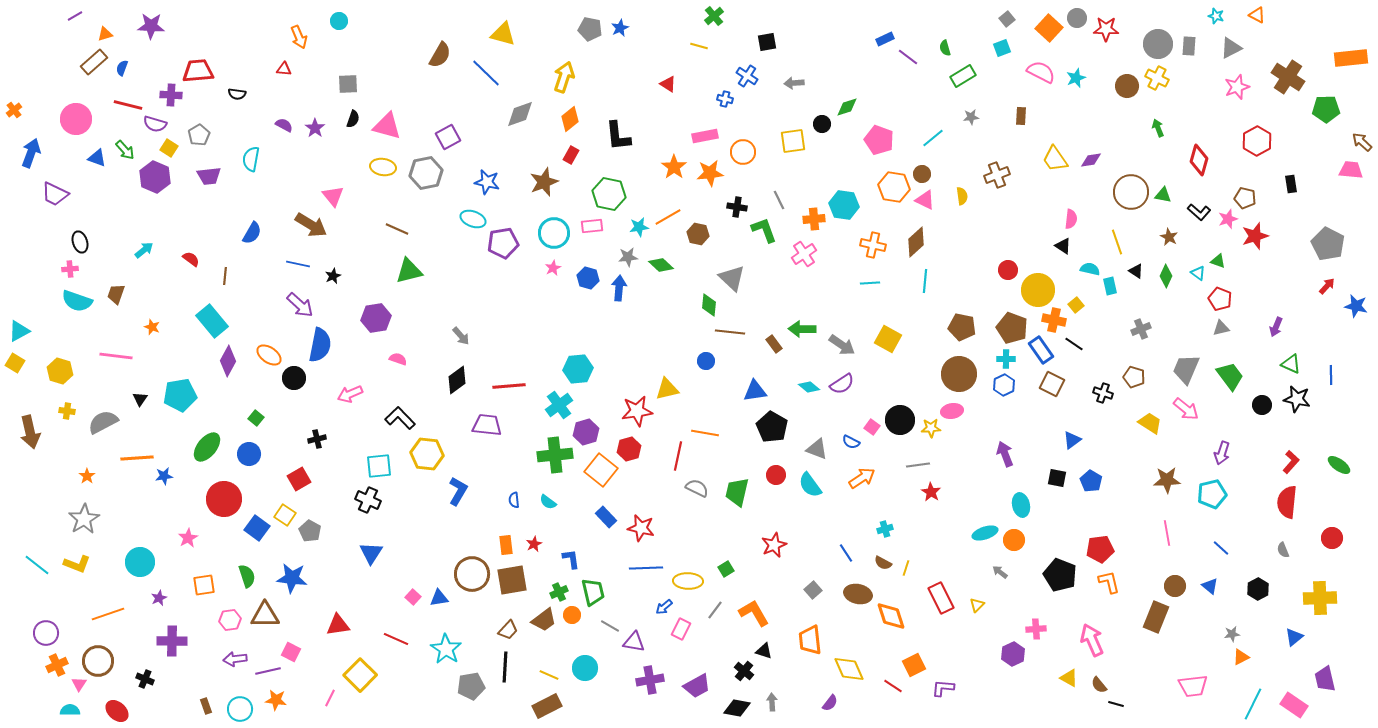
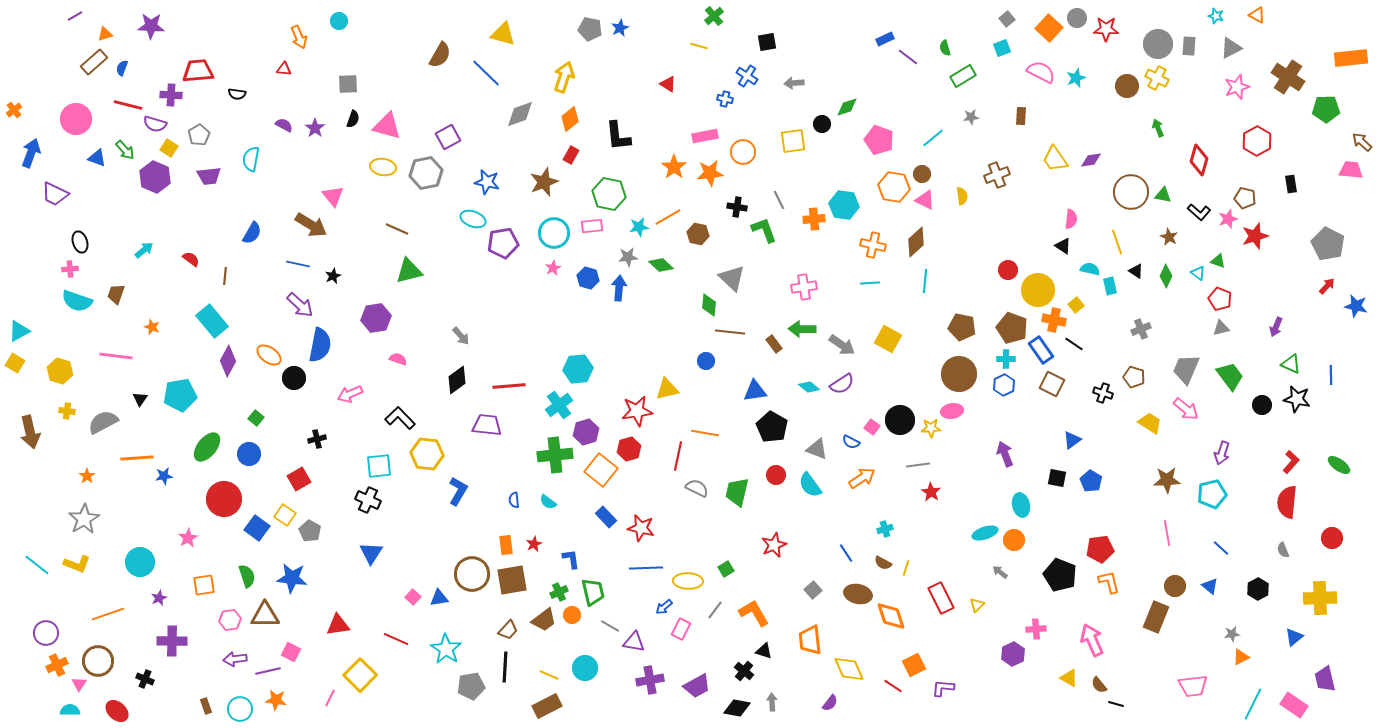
pink cross at (804, 254): moved 33 px down; rotated 25 degrees clockwise
